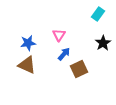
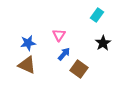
cyan rectangle: moved 1 px left, 1 px down
brown square: rotated 30 degrees counterclockwise
